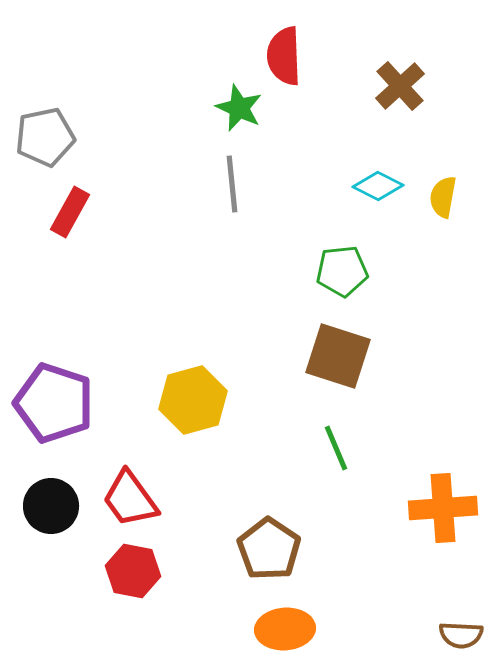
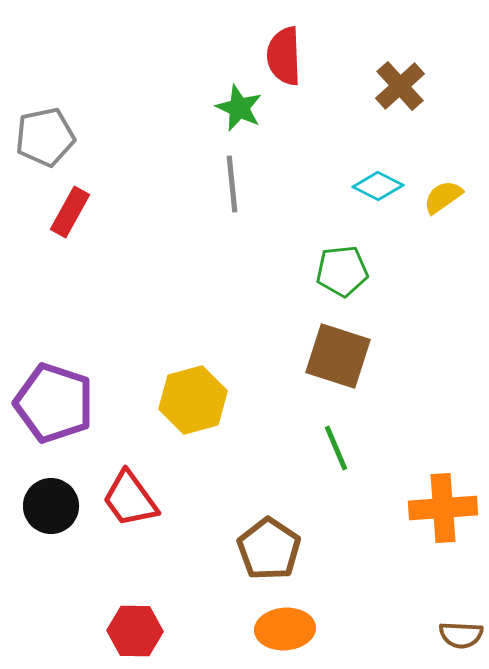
yellow semicircle: rotated 45 degrees clockwise
red hexagon: moved 2 px right, 60 px down; rotated 10 degrees counterclockwise
